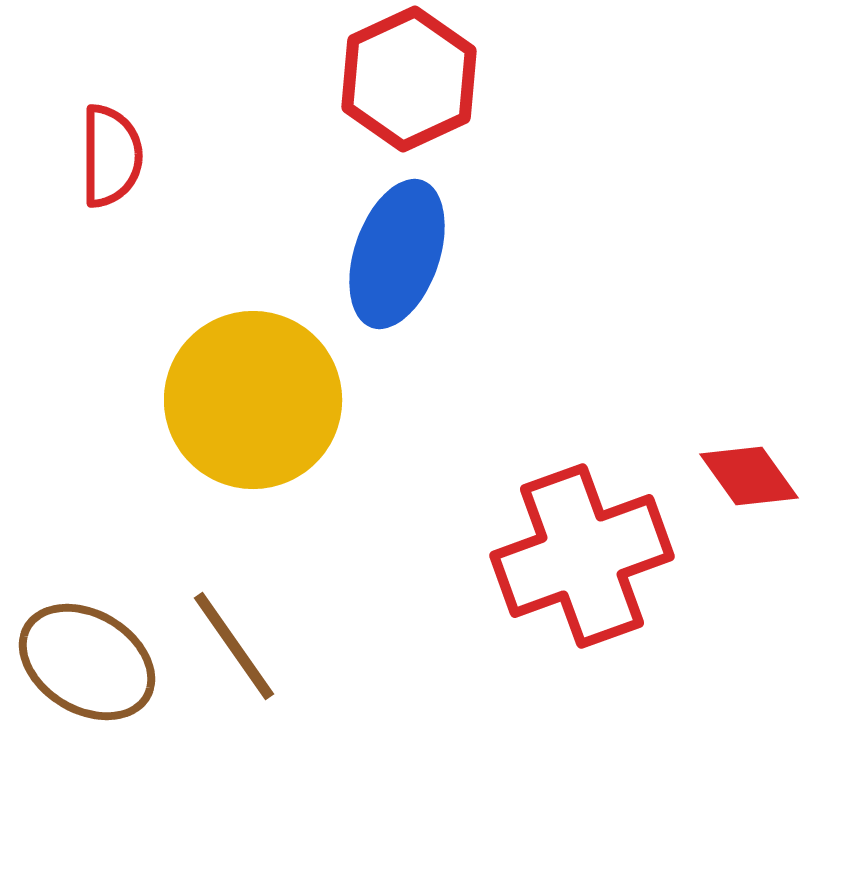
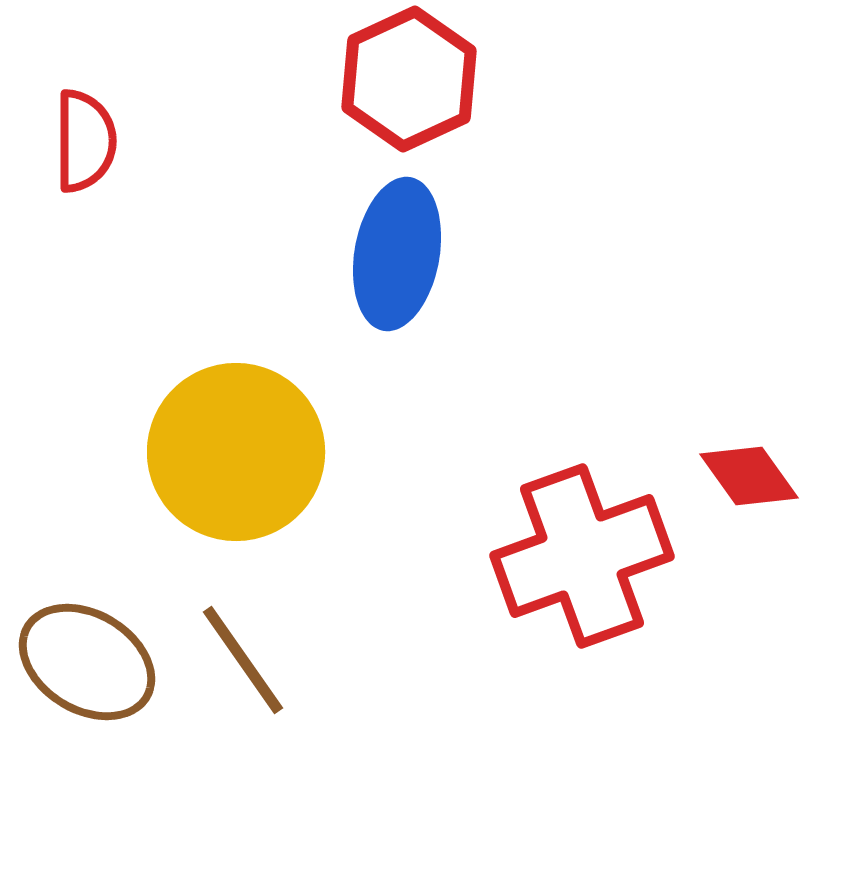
red semicircle: moved 26 px left, 15 px up
blue ellipse: rotated 9 degrees counterclockwise
yellow circle: moved 17 px left, 52 px down
brown line: moved 9 px right, 14 px down
